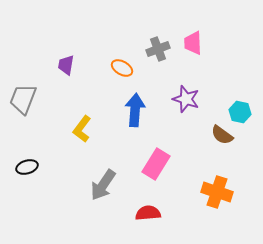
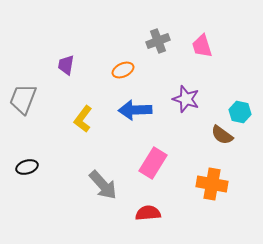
pink trapezoid: moved 9 px right, 3 px down; rotated 15 degrees counterclockwise
gray cross: moved 8 px up
orange ellipse: moved 1 px right, 2 px down; rotated 55 degrees counterclockwise
blue arrow: rotated 96 degrees counterclockwise
yellow L-shape: moved 1 px right, 10 px up
pink rectangle: moved 3 px left, 1 px up
gray arrow: rotated 76 degrees counterclockwise
orange cross: moved 5 px left, 8 px up; rotated 8 degrees counterclockwise
